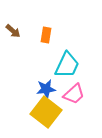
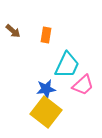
pink trapezoid: moved 9 px right, 9 px up
